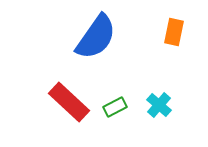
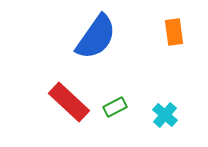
orange rectangle: rotated 20 degrees counterclockwise
cyan cross: moved 6 px right, 10 px down
